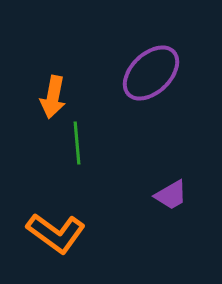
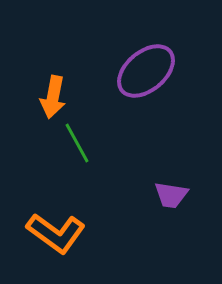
purple ellipse: moved 5 px left, 2 px up; rotated 4 degrees clockwise
green line: rotated 24 degrees counterclockwise
purple trapezoid: rotated 39 degrees clockwise
